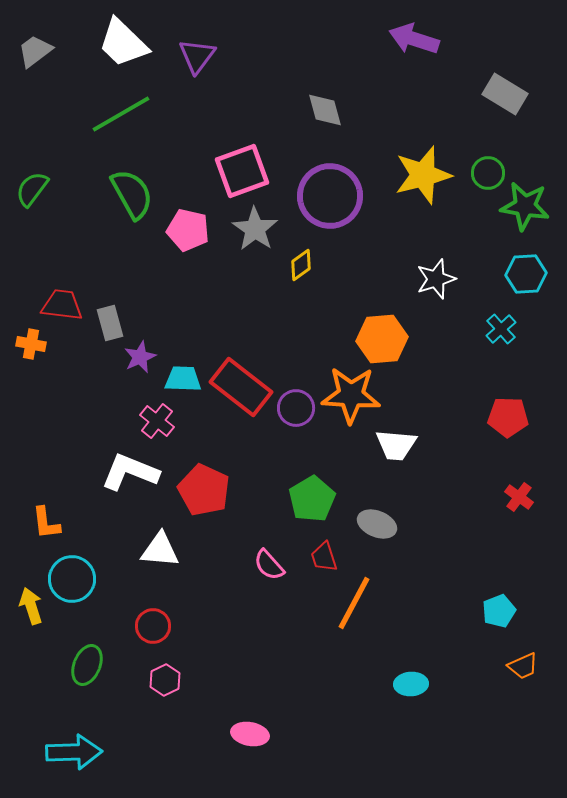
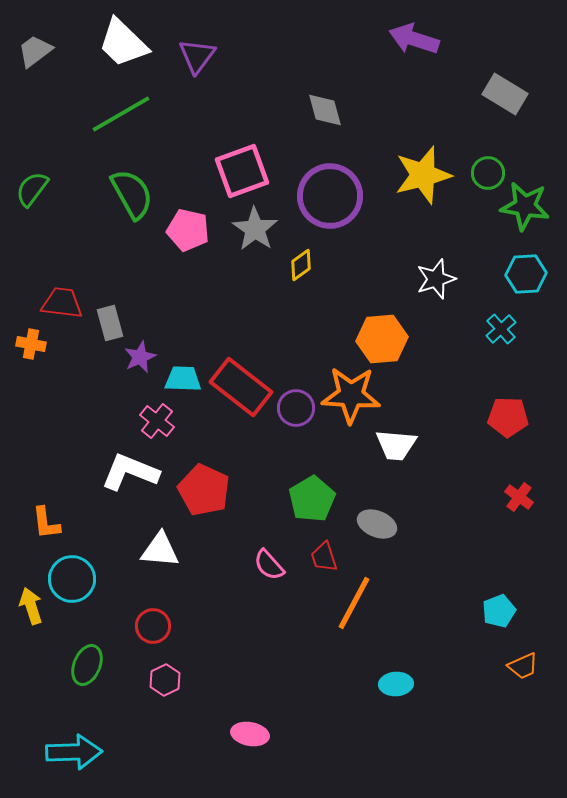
red trapezoid at (62, 305): moved 2 px up
cyan ellipse at (411, 684): moved 15 px left
